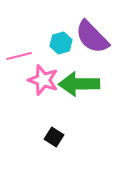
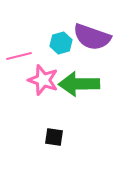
purple semicircle: rotated 27 degrees counterclockwise
black square: rotated 24 degrees counterclockwise
